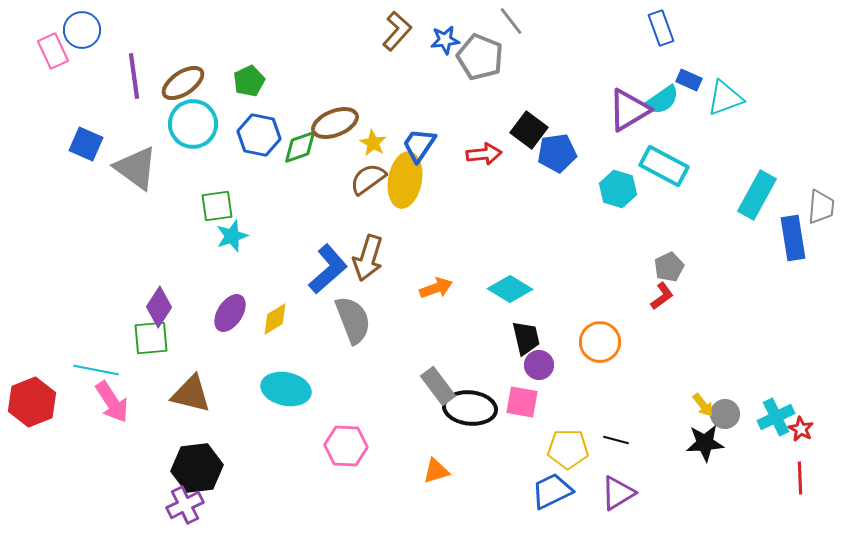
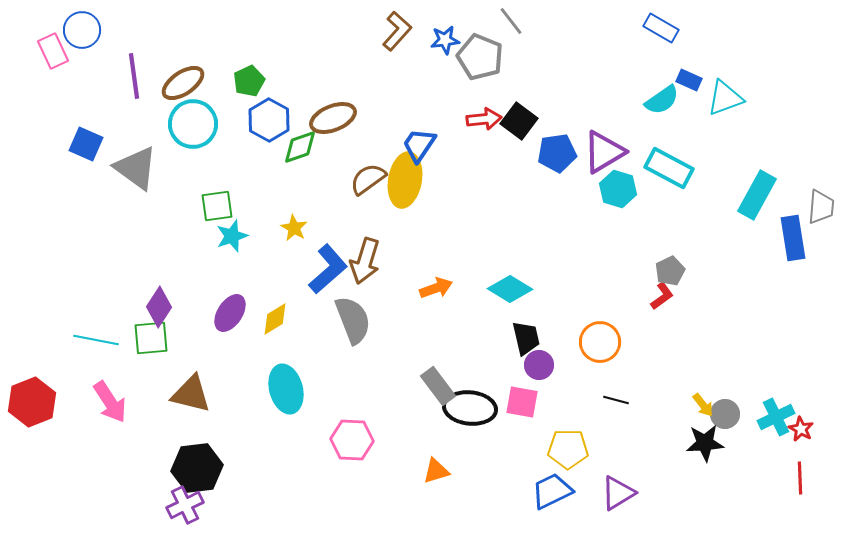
blue rectangle at (661, 28): rotated 40 degrees counterclockwise
purple triangle at (629, 110): moved 25 px left, 42 px down
brown ellipse at (335, 123): moved 2 px left, 5 px up
black square at (529, 130): moved 10 px left, 9 px up
blue hexagon at (259, 135): moved 10 px right, 15 px up; rotated 18 degrees clockwise
yellow star at (373, 143): moved 79 px left, 85 px down
red arrow at (484, 154): moved 35 px up
cyan rectangle at (664, 166): moved 5 px right, 2 px down
brown arrow at (368, 258): moved 3 px left, 3 px down
gray pentagon at (669, 267): moved 1 px right, 4 px down
cyan line at (96, 370): moved 30 px up
cyan ellipse at (286, 389): rotated 63 degrees clockwise
pink arrow at (112, 402): moved 2 px left
black line at (616, 440): moved 40 px up
pink hexagon at (346, 446): moved 6 px right, 6 px up
